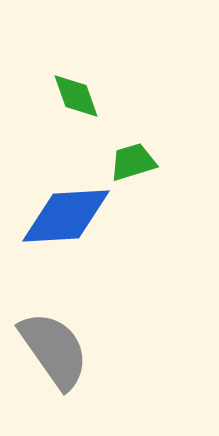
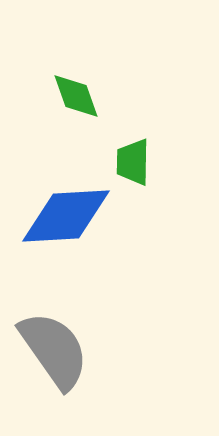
green trapezoid: rotated 72 degrees counterclockwise
